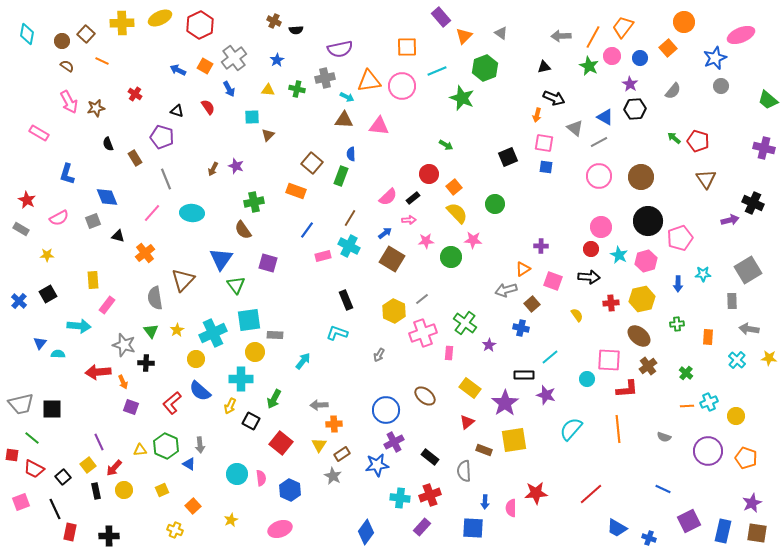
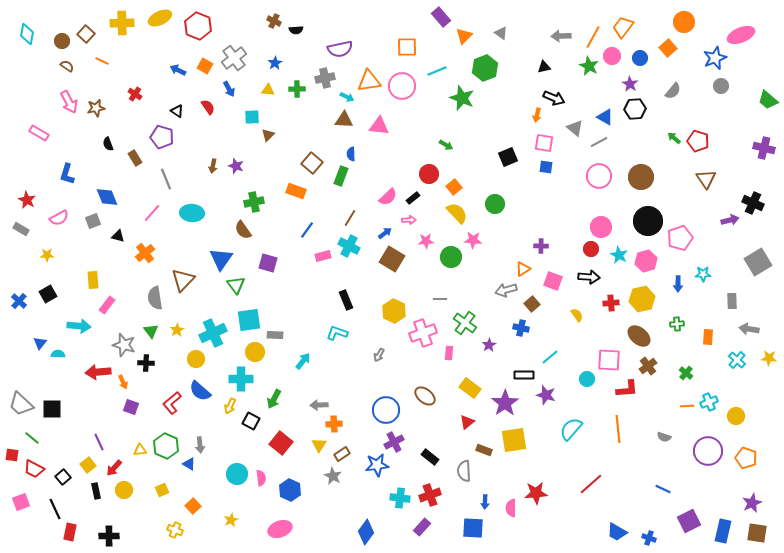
red hexagon at (200, 25): moved 2 px left, 1 px down; rotated 12 degrees counterclockwise
blue star at (277, 60): moved 2 px left, 3 px down
green cross at (297, 89): rotated 14 degrees counterclockwise
black triangle at (177, 111): rotated 16 degrees clockwise
brown arrow at (213, 169): moved 3 px up; rotated 16 degrees counterclockwise
gray square at (748, 270): moved 10 px right, 8 px up
gray line at (422, 299): moved 18 px right; rotated 40 degrees clockwise
gray trapezoid at (21, 404): rotated 56 degrees clockwise
red line at (591, 494): moved 10 px up
blue trapezoid at (617, 528): moved 4 px down
